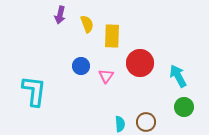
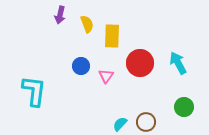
cyan arrow: moved 13 px up
cyan semicircle: rotated 133 degrees counterclockwise
